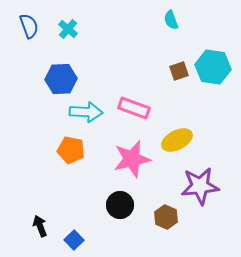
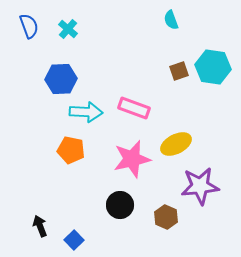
yellow ellipse: moved 1 px left, 4 px down
